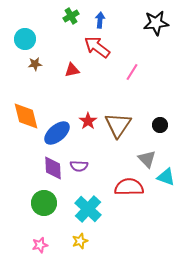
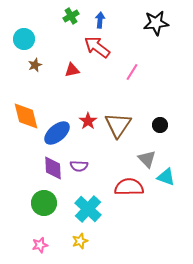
cyan circle: moved 1 px left
brown star: moved 1 px down; rotated 16 degrees counterclockwise
